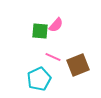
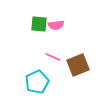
pink semicircle: rotated 42 degrees clockwise
green square: moved 1 px left, 7 px up
cyan pentagon: moved 2 px left, 3 px down
